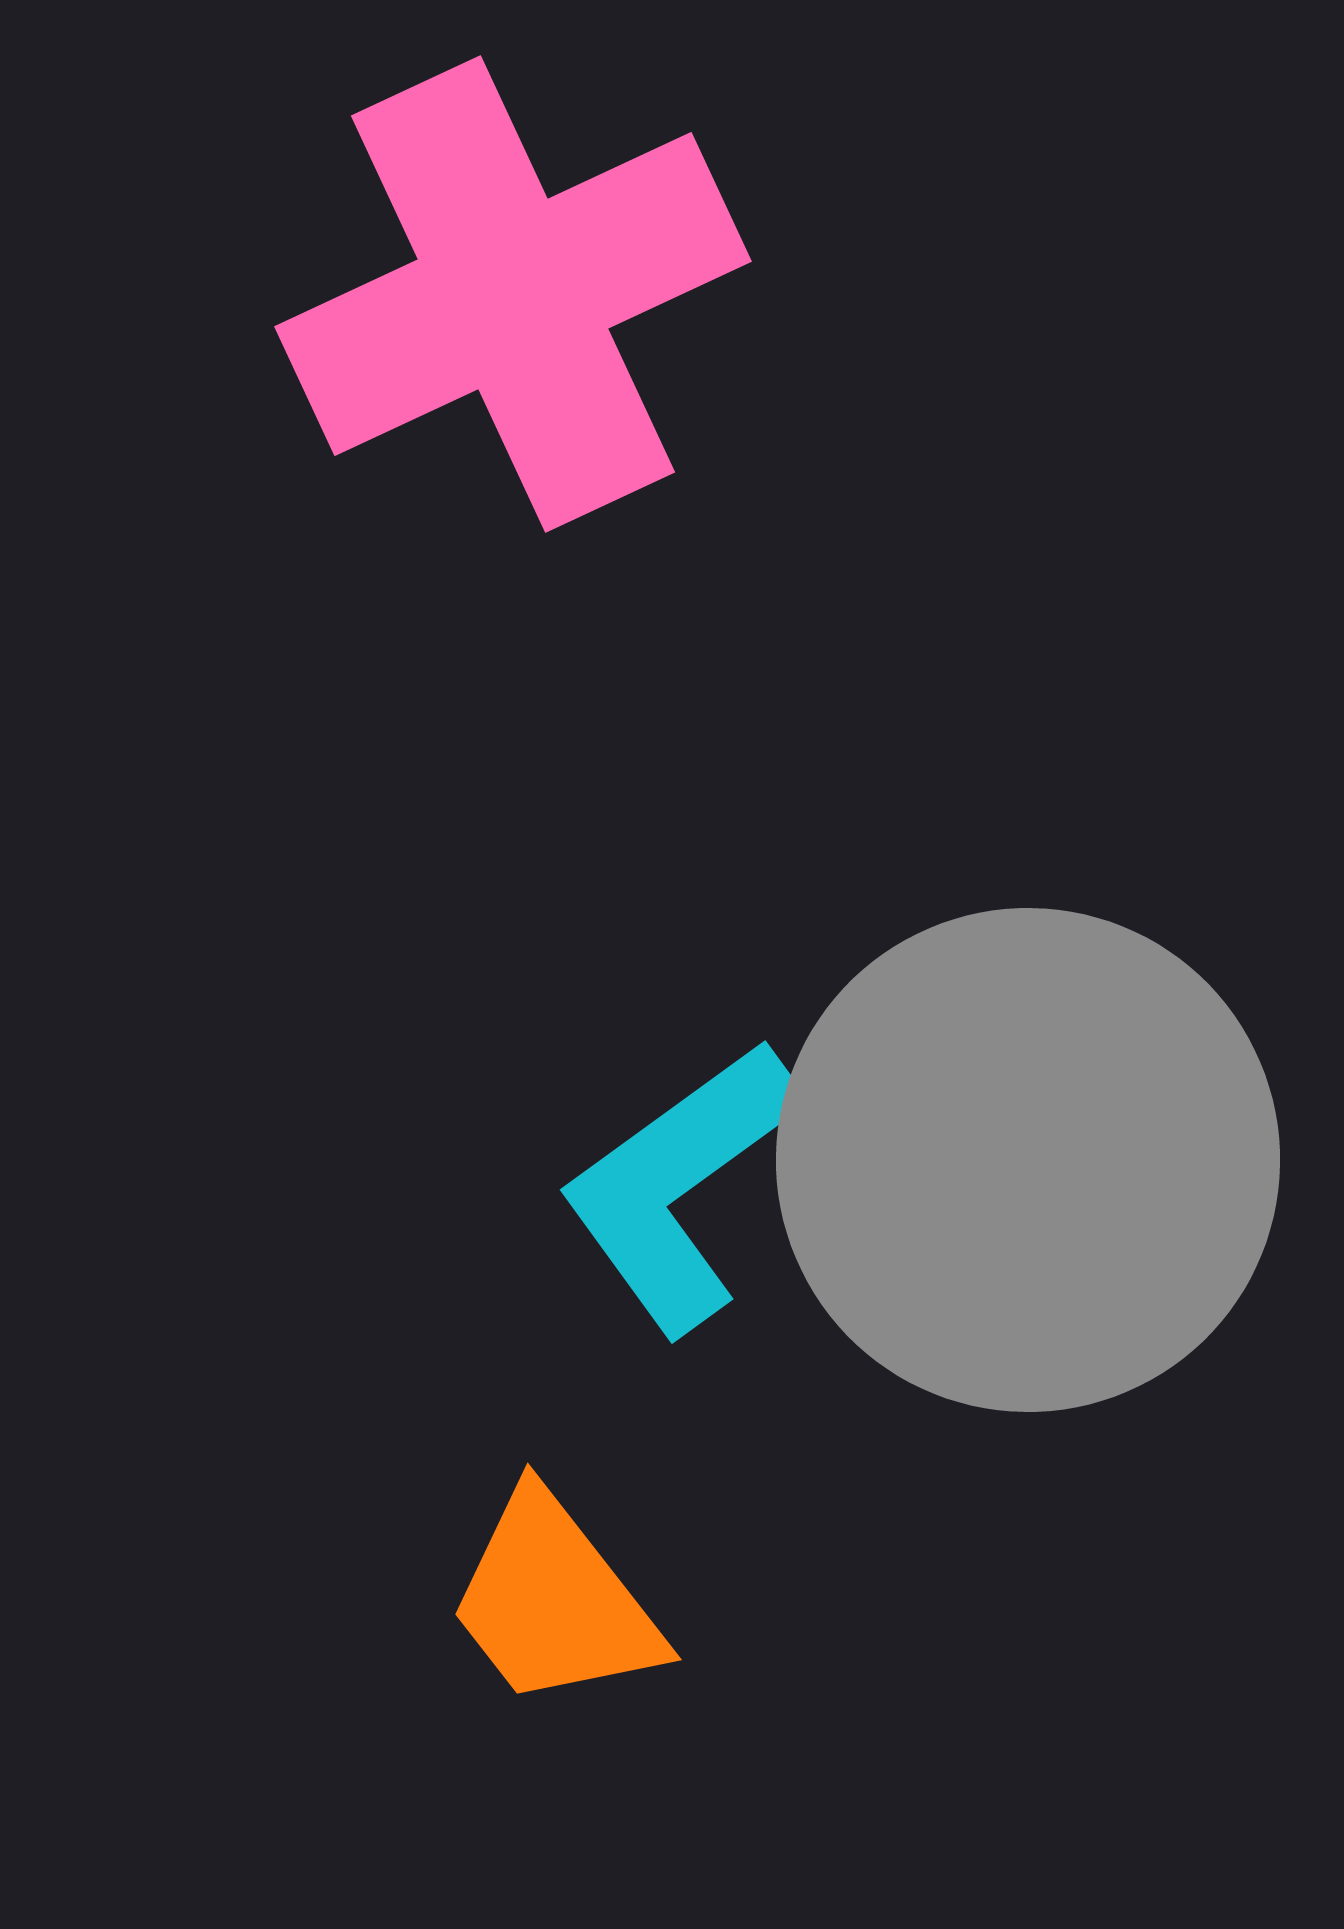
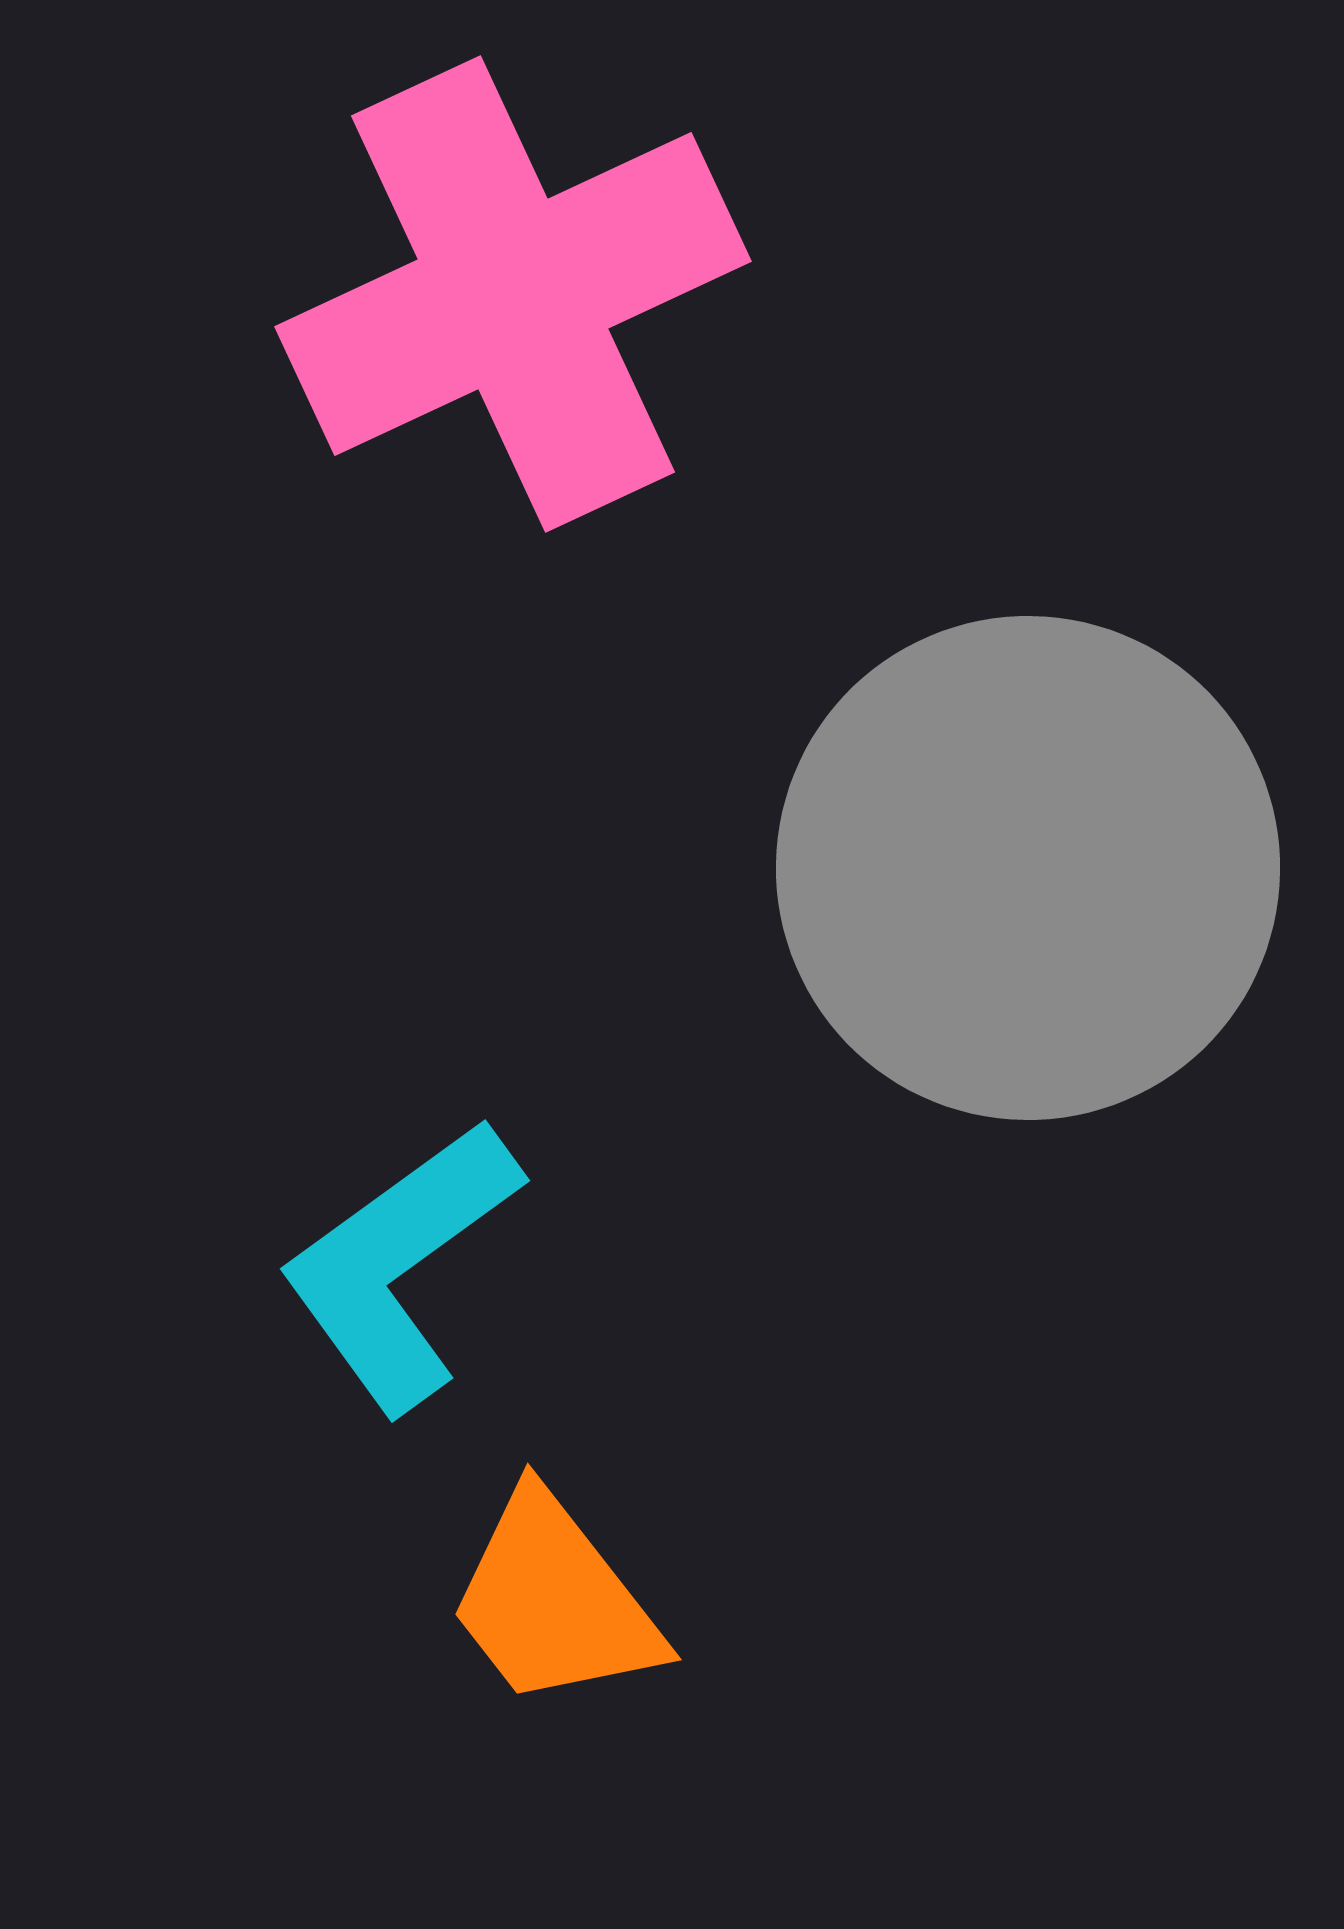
gray circle: moved 292 px up
cyan L-shape: moved 280 px left, 79 px down
